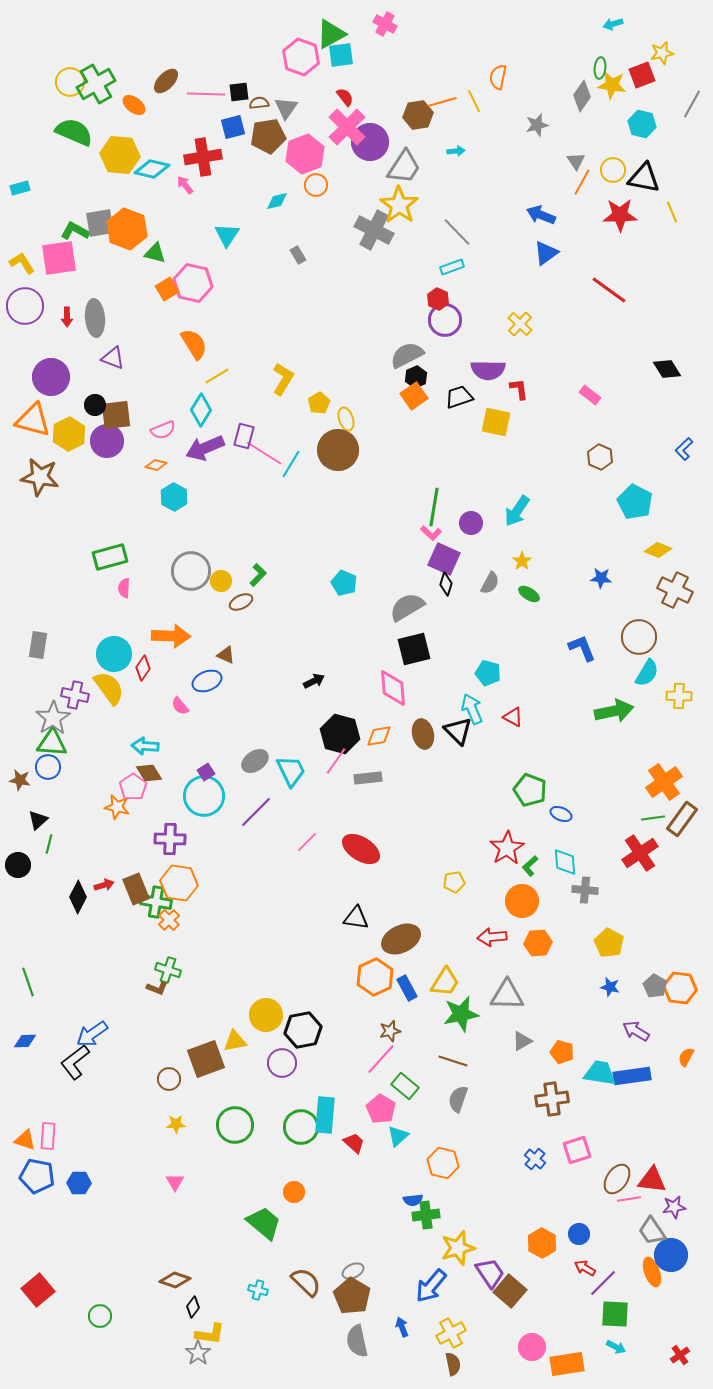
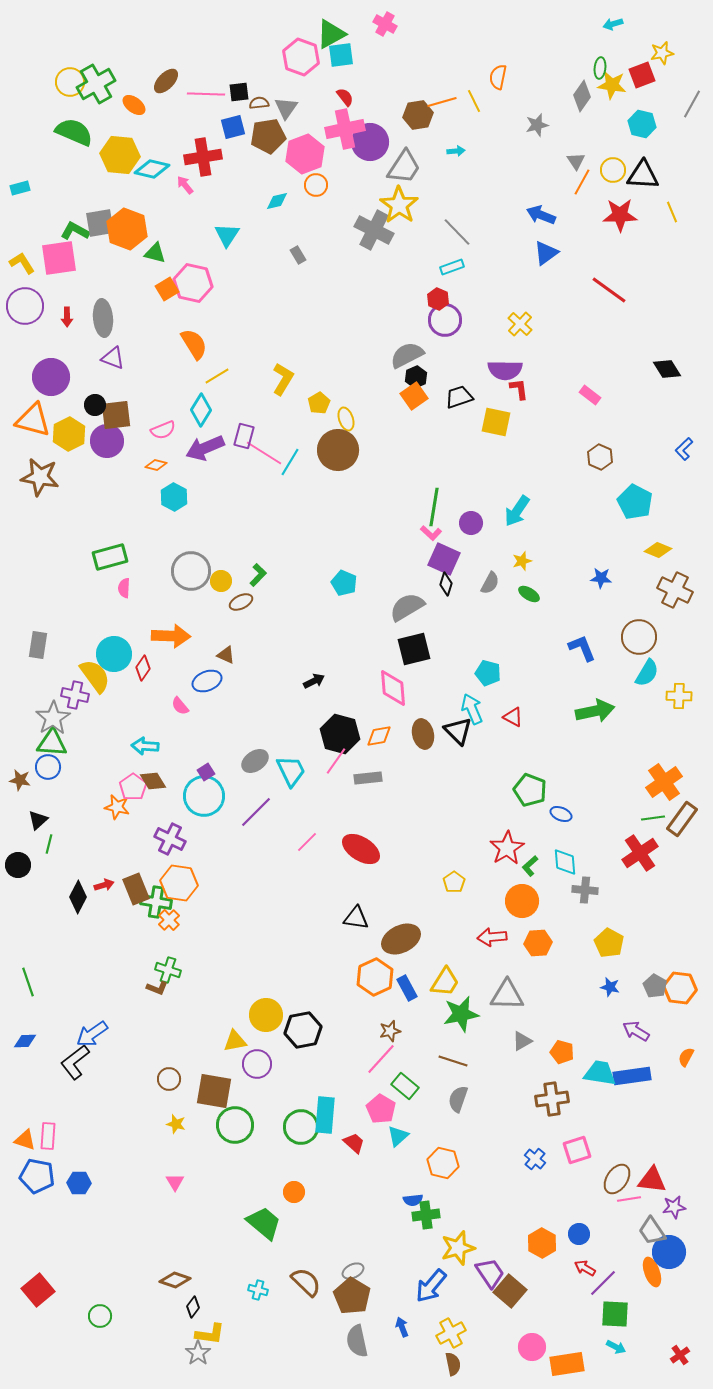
pink cross at (347, 127): moved 2 px left, 2 px down; rotated 33 degrees clockwise
black triangle at (644, 178): moved 1 px left, 3 px up; rotated 8 degrees counterclockwise
gray ellipse at (95, 318): moved 8 px right
purple semicircle at (488, 370): moved 17 px right
cyan line at (291, 464): moved 1 px left, 2 px up
yellow star at (522, 561): rotated 18 degrees clockwise
yellow semicircle at (109, 688): moved 14 px left, 12 px up
green arrow at (614, 711): moved 19 px left
brown diamond at (149, 773): moved 4 px right, 8 px down
purple cross at (170, 839): rotated 24 degrees clockwise
yellow pentagon at (454, 882): rotated 25 degrees counterclockwise
brown square at (206, 1059): moved 8 px right, 32 px down; rotated 30 degrees clockwise
purple circle at (282, 1063): moved 25 px left, 1 px down
yellow star at (176, 1124): rotated 18 degrees clockwise
blue circle at (671, 1255): moved 2 px left, 3 px up
